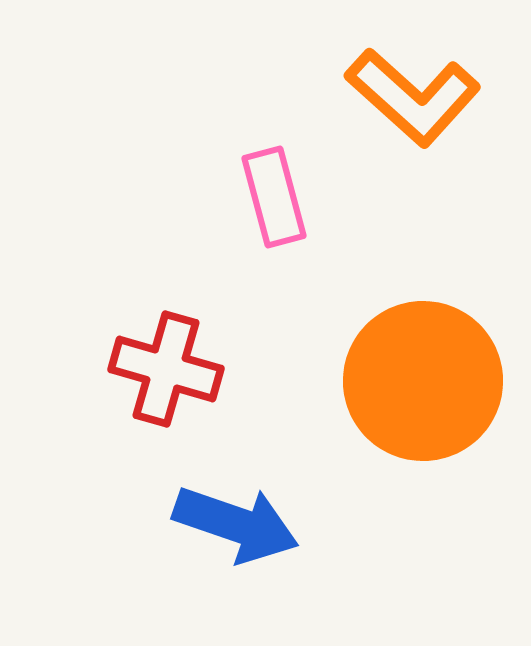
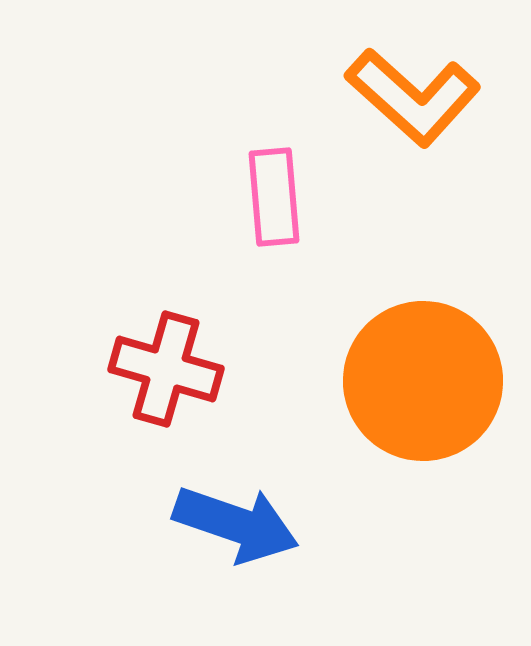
pink rectangle: rotated 10 degrees clockwise
